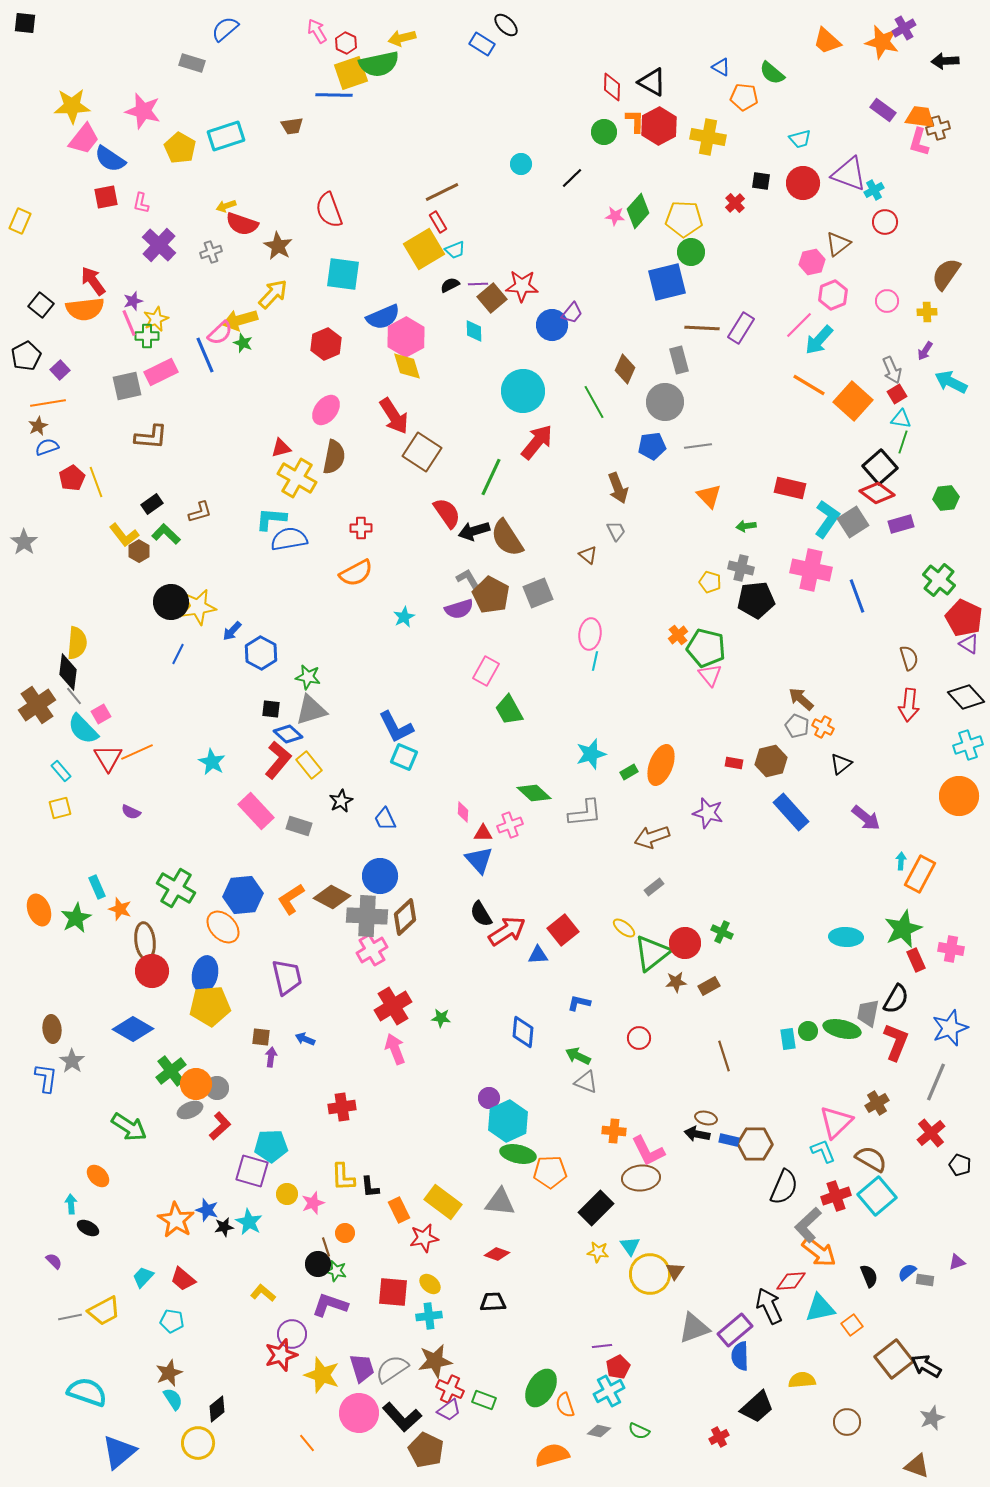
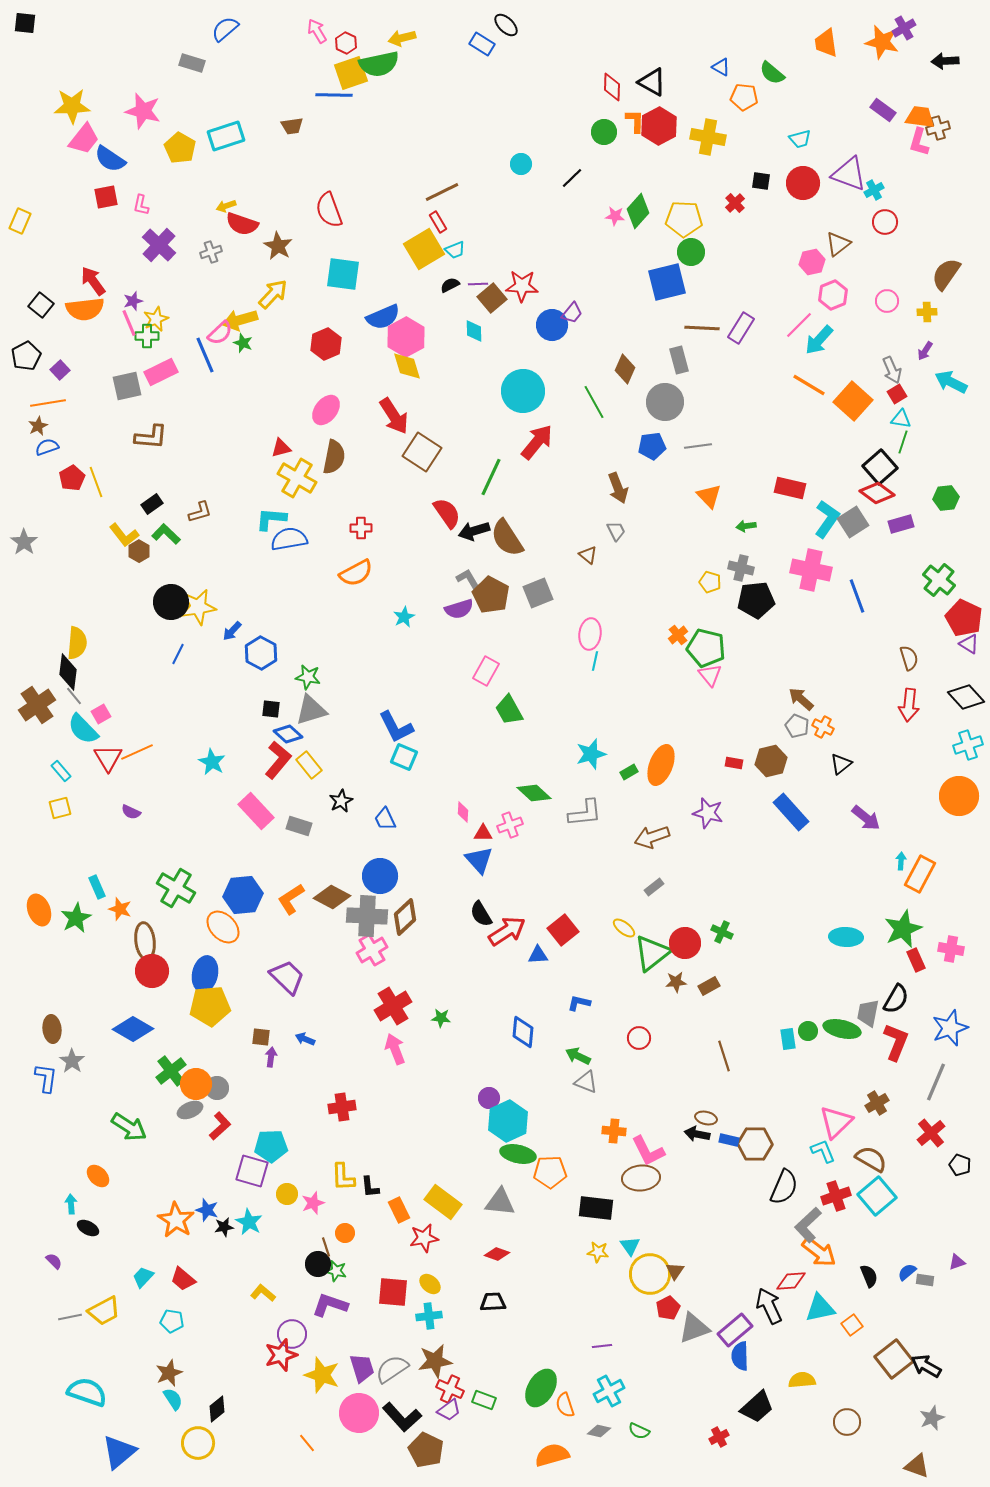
orange trapezoid at (827, 41): moved 1 px left, 2 px down; rotated 40 degrees clockwise
pink L-shape at (141, 203): moved 2 px down
purple trapezoid at (287, 977): rotated 33 degrees counterclockwise
black rectangle at (596, 1208): rotated 52 degrees clockwise
red pentagon at (618, 1367): moved 50 px right, 59 px up
